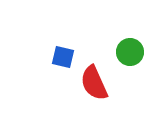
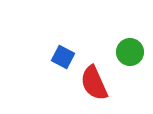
blue square: rotated 15 degrees clockwise
